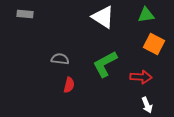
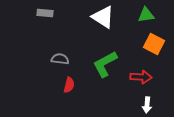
gray rectangle: moved 20 px right, 1 px up
white arrow: rotated 28 degrees clockwise
